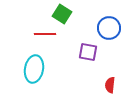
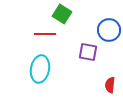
blue circle: moved 2 px down
cyan ellipse: moved 6 px right
